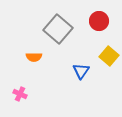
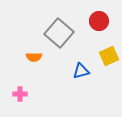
gray square: moved 1 px right, 4 px down
yellow square: rotated 24 degrees clockwise
blue triangle: rotated 42 degrees clockwise
pink cross: rotated 24 degrees counterclockwise
